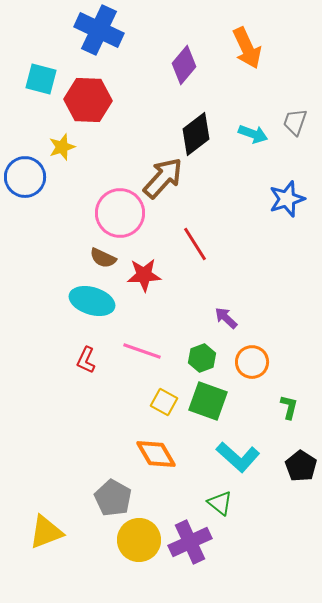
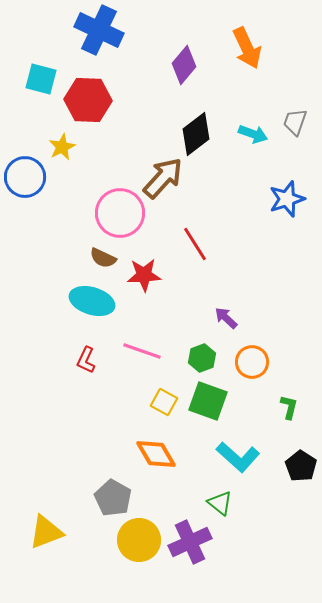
yellow star: rotated 8 degrees counterclockwise
